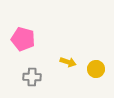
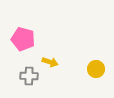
yellow arrow: moved 18 px left
gray cross: moved 3 px left, 1 px up
